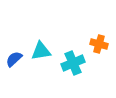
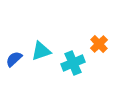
orange cross: rotated 30 degrees clockwise
cyan triangle: rotated 10 degrees counterclockwise
